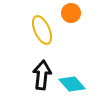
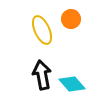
orange circle: moved 6 px down
black arrow: rotated 16 degrees counterclockwise
